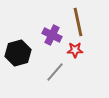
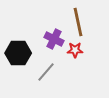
purple cross: moved 2 px right, 4 px down
black hexagon: rotated 15 degrees clockwise
gray line: moved 9 px left
